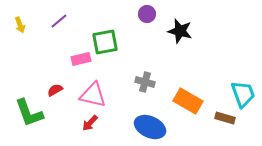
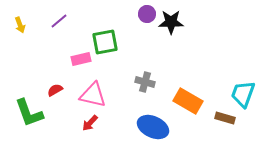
black star: moved 9 px left, 9 px up; rotated 15 degrees counterclockwise
cyan trapezoid: rotated 140 degrees counterclockwise
blue ellipse: moved 3 px right
